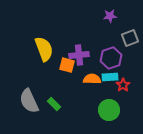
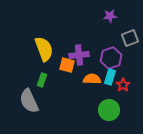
cyan rectangle: rotated 70 degrees counterclockwise
green rectangle: moved 12 px left, 24 px up; rotated 64 degrees clockwise
